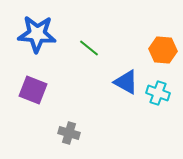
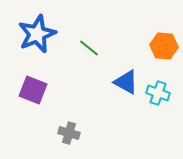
blue star: rotated 27 degrees counterclockwise
orange hexagon: moved 1 px right, 4 px up
